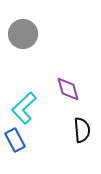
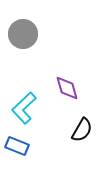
purple diamond: moved 1 px left, 1 px up
black semicircle: rotated 35 degrees clockwise
blue rectangle: moved 2 px right, 6 px down; rotated 40 degrees counterclockwise
